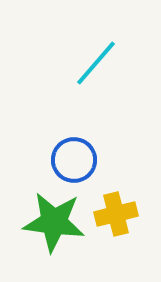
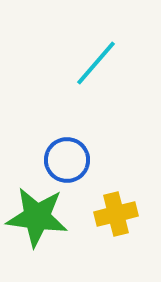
blue circle: moved 7 px left
green star: moved 17 px left, 5 px up
